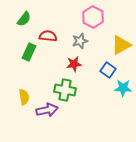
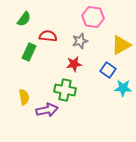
pink hexagon: rotated 20 degrees counterclockwise
